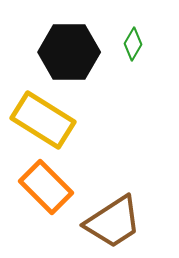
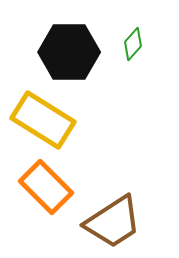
green diamond: rotated 12 degrees clockwise
